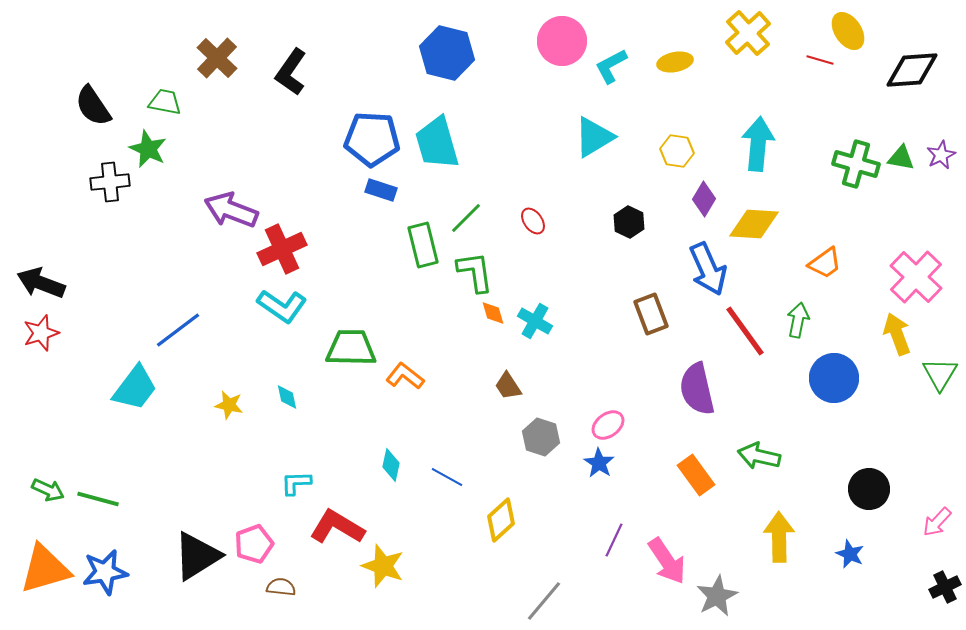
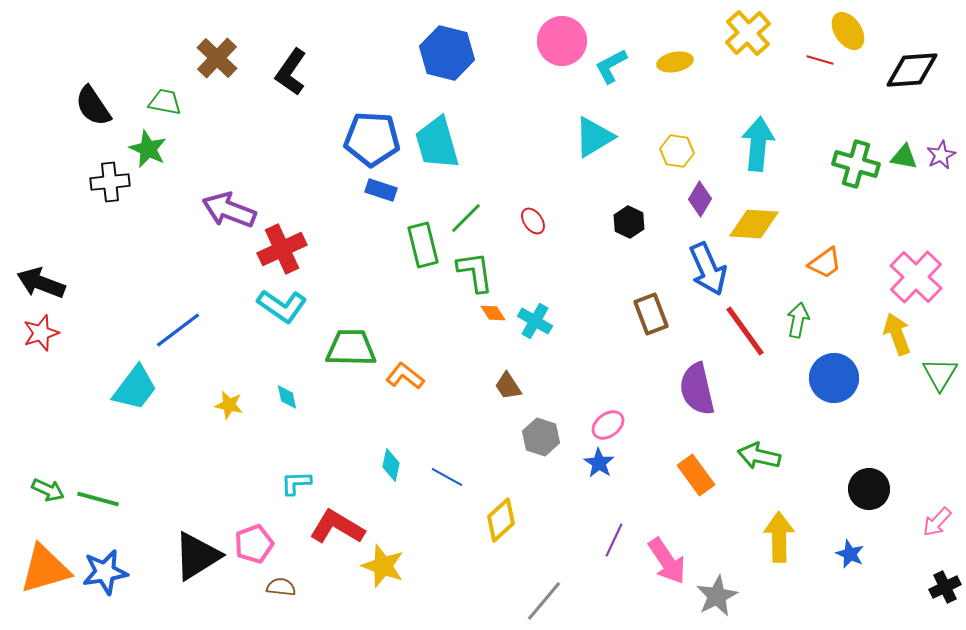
green triangle at (901, 158): moved 3 px right, 1 px up
purple diamond at (704, 199): moved 4 px left
purple arrow at (231, 210): moved 2 px left
orange diamond at (493, 313): rotated 16 degrees counterclockwise
